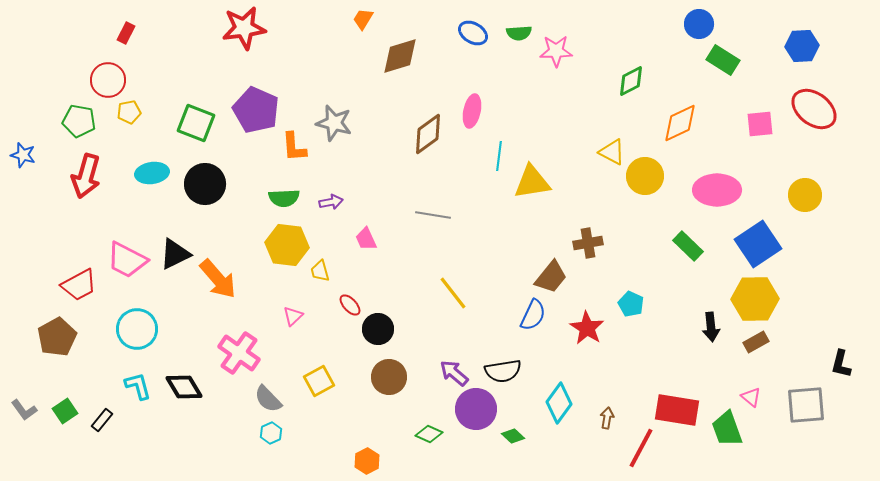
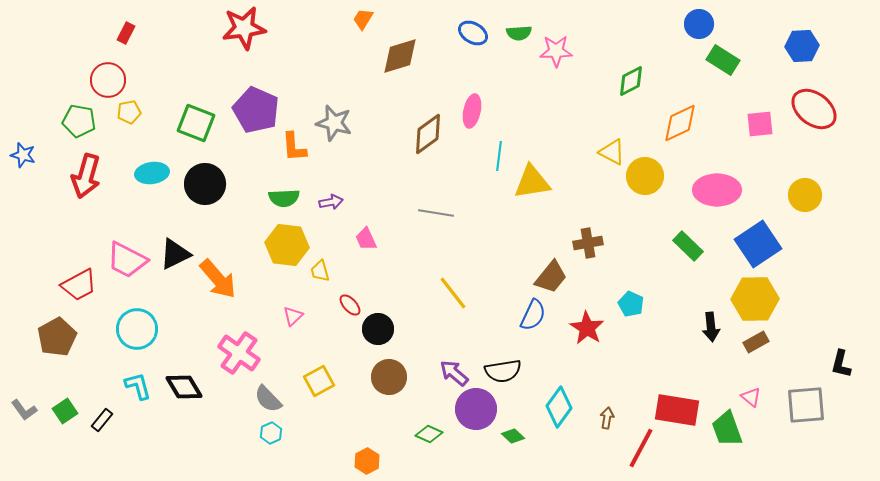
gray line at (433, 215): moved 3 px right, 2 px up
cyan diamond at (559, 403): moved 4 px down
